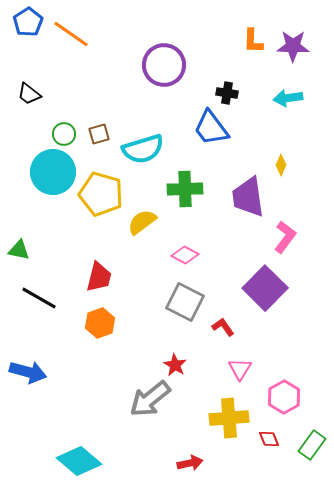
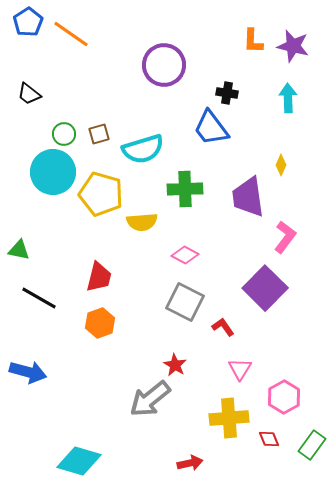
purple star: rotated 12 degrees clockwise
cyan arrow: rotated 96 degrees clockwise
yellow semicircle: rotated 148 degrees counterclockwise
cyan diamond: rotated 24 degrees counterclockwise
